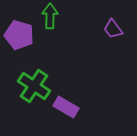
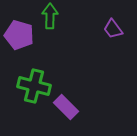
green cross: rotated 20 degrees counterclockwise
purple rectangle: rotated 15 degrees clockwise
